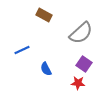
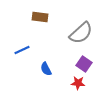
brown rectangle: moved 4 px left, 2 px down; rotated 21 degrees counterclockwise
